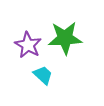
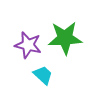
purple star: rotated 16 degrees counterclockwise
